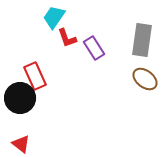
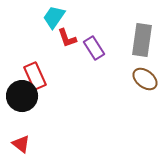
black circle: moved 2 px right, 2 px up
